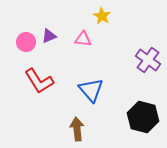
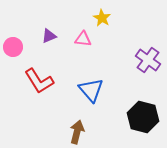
yellow star: moved 2 px down
pink circle: moved 13 px left, 5 px down
brown arrow: moved 3 px down; rotated 20 degrees clockwise
